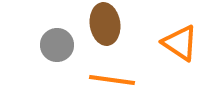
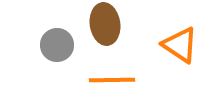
orange triangle: moved 2 px down
orange line: rotated 9 degrees counterclockwise
